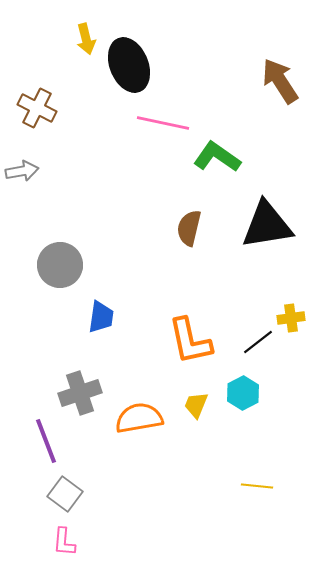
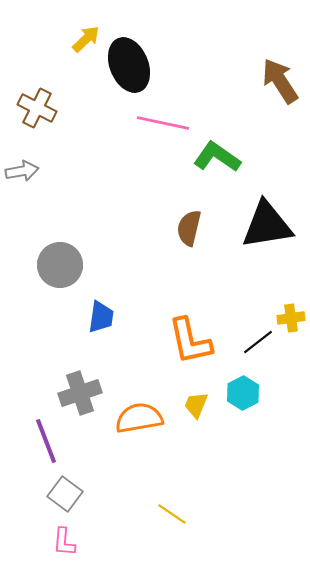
yellow arrow: rotated 120 degrees counterclockwise
yellow line: moved 85 px left, 28 px down; rotated 28 degrees clockwise
